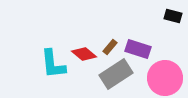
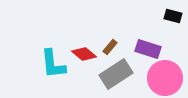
purple rectangle: moved 10 px right
